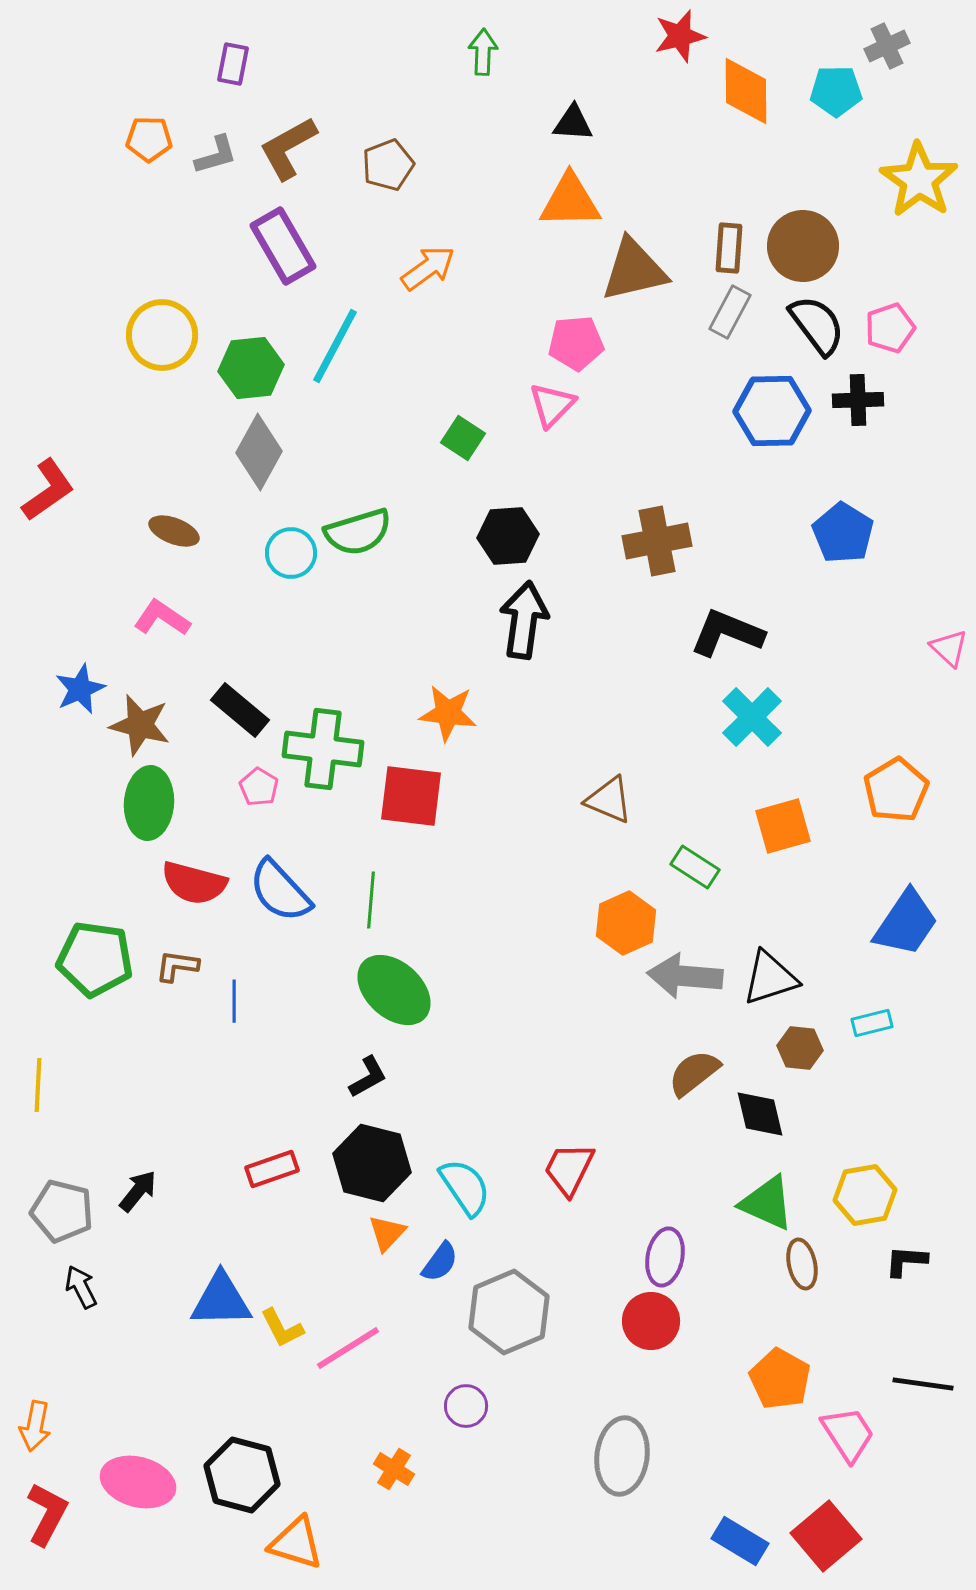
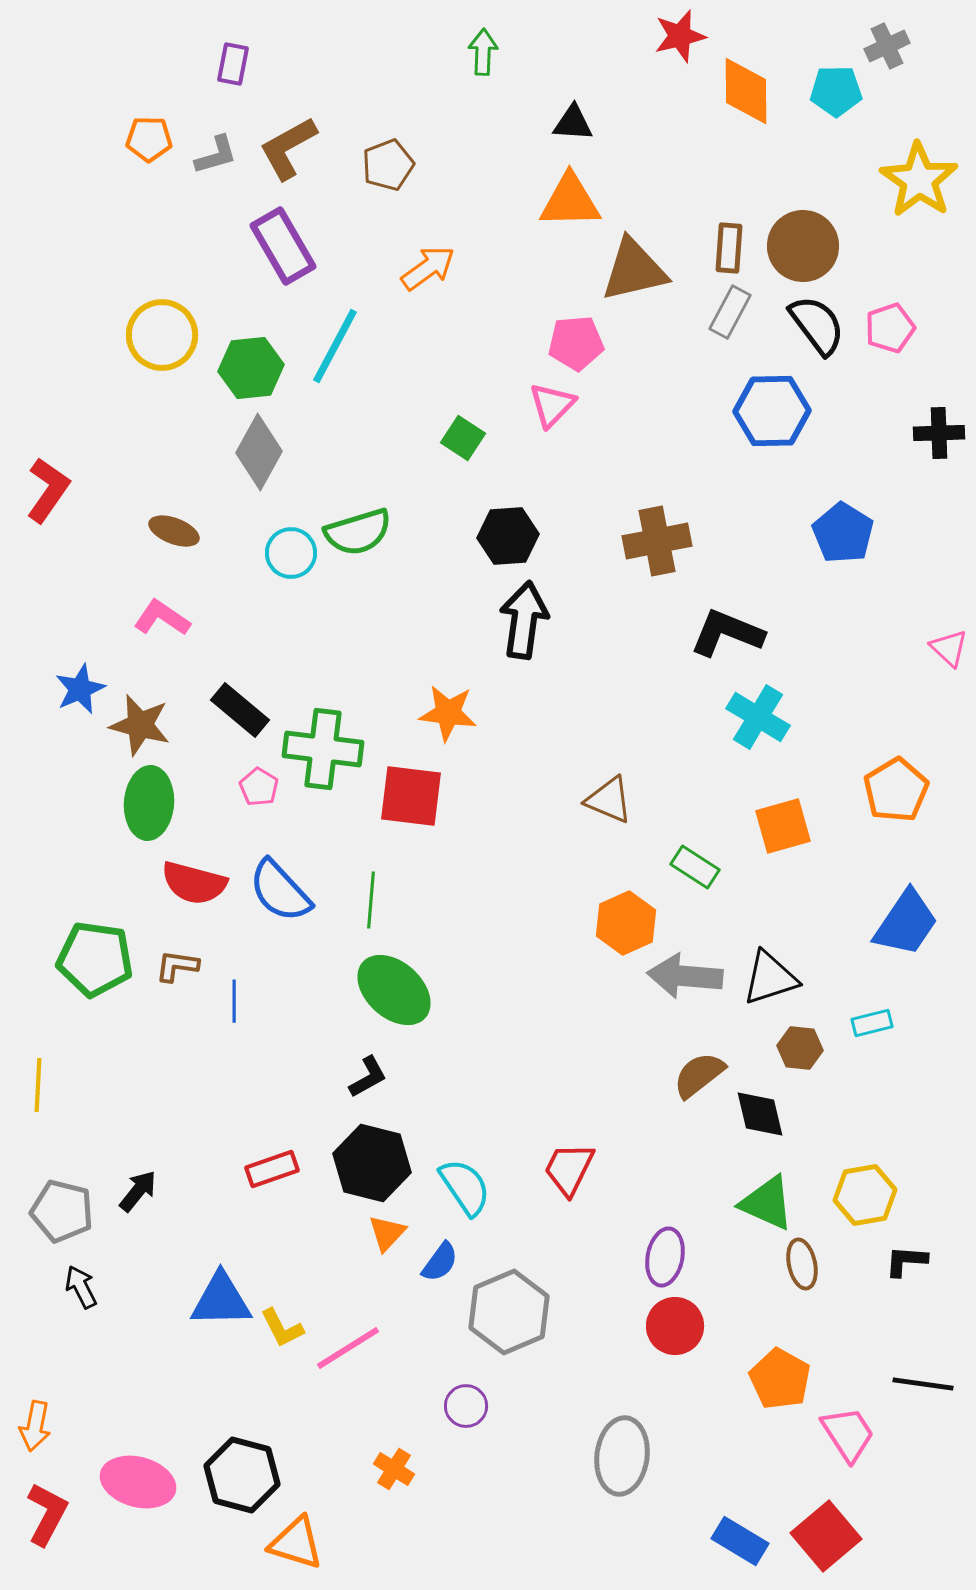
black cross at (858, 400): moved 81 px right, 33 px down
red L-shape at (48, 490): rotated 20 degrees counterclockwise
cyan cross at (752, 717): moved 6 px right; rotated 14 degrees counterclockwise
brown semicircle at (694, 1073): moved 5 px right, 2 px down
red circle at (651, 1321): moved 24 px right, 5 px down
